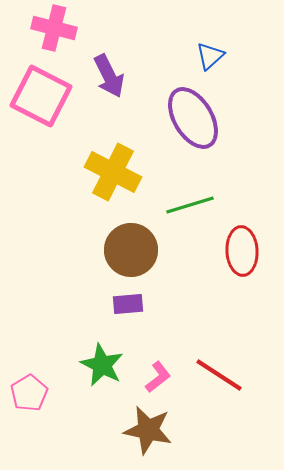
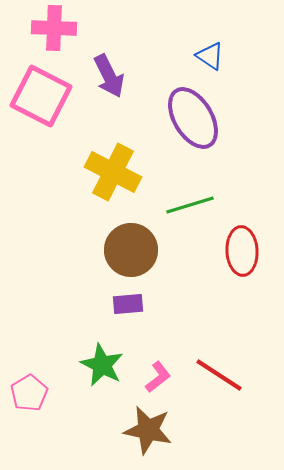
pink cross: rotated 12 degrees counterclockwise
blue triangle: rotated 44 degrees counterclockwise
